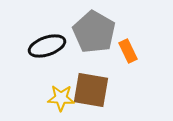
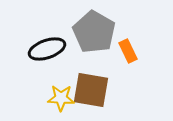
black ellipse: moved 3 px down
